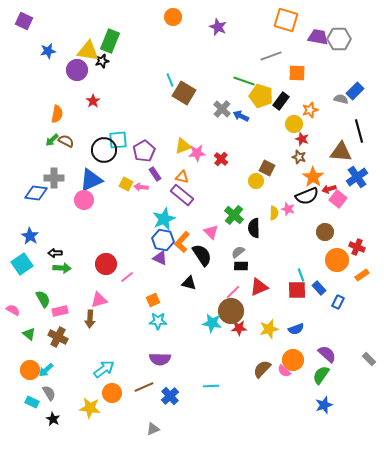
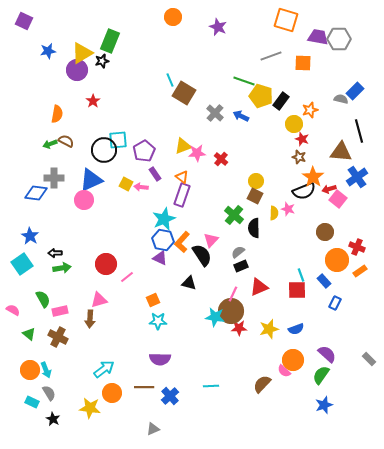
yellow triangle at (88, 51): moved 6 px left, 2 px down; rotated 40 degrees counterclockwise
orange square at (297, 73): moved 6 px right, 10 px up
gray cross at (222, 109): moved 7 px left, 4 px down
green arrow at (52, 140): moved 2 px left, 4 px down; rotated 24 degrees clockwise
brown square at (267, 168): moved 12 px left, 28 px down
orange triangle at (182, 177): rotated 24 degrees clockwise
purple rectangle at (182, 195): rotated 70 degrees clockwise
black semicircle at (307, 196): moved 3 px left, 5 px up
pink triangle at (211, 232): moved 8 px down; rotated 28 degrees clockwise
black rectangle at (241, 266): rotated 24 degrees counterclockwise
green arrow at (62, 268): rotated 12 degrees counterclockwise
orange rectangle at (362, 275): moved 2 px left, 4 px up
blue rectangle at (319, 288): moved 5 px right, 7 px up
pink line at (233, 292): moved 2 px down; rotated 21 degrees counterclockwise
blue rectangle at (338, 302): moved 3 px left, 1 px down
cyan star at (212, 323): moved 3 px right, 6 px up
brown semicircle at (262, 369): moved 15 px down
cyan arrow at (46, 370): rotated 70 degrees counterclockwise
brown line at (144, 387): rotated 24 degrees clockwise
